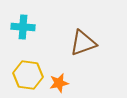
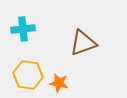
cyan cross: moved 2 px down; rotated 10 degrees counterclockwise
orange star: rotated 24 degrees clockwise
